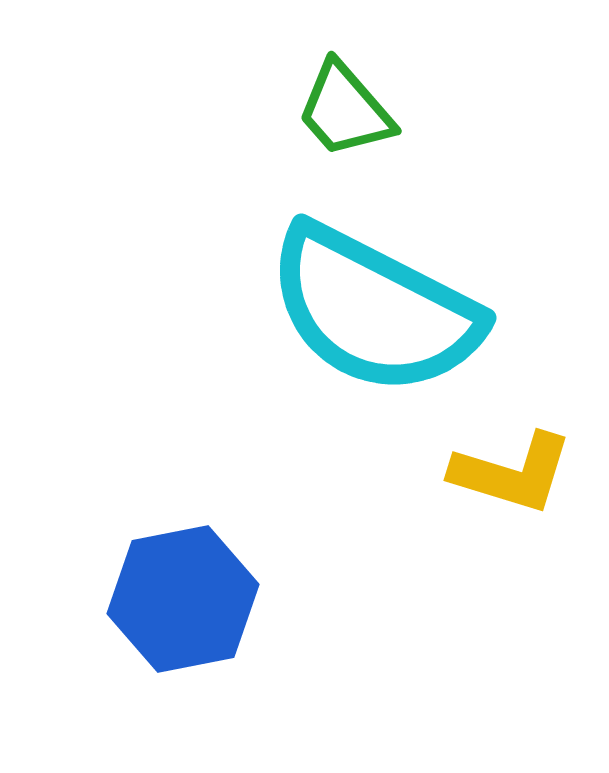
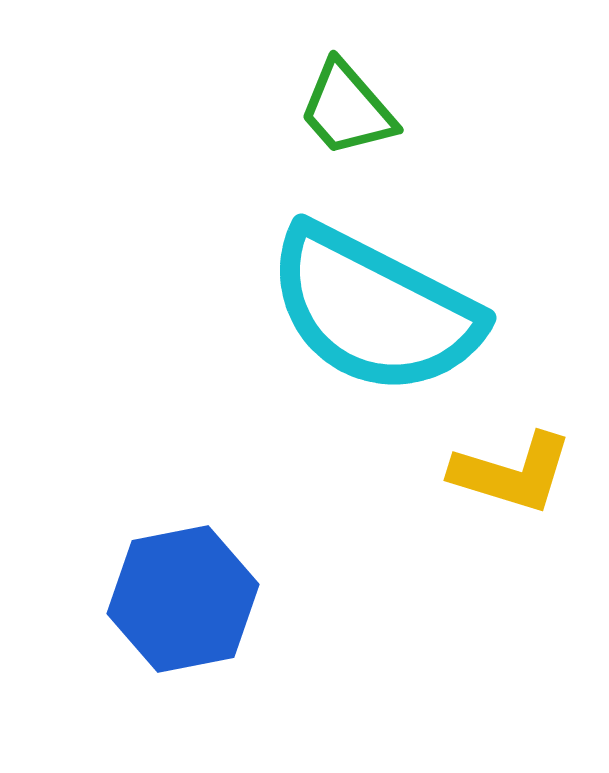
green trapezoid: moved 2 px right, 1 px up
